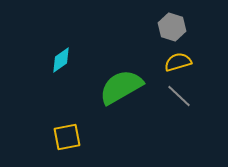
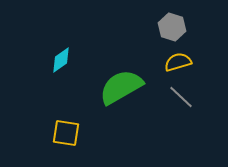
gray line: moved 2 px right, 1 px down
yellow square: moved 1 px left, 4 px up; rotated 20 degrees clockwise
